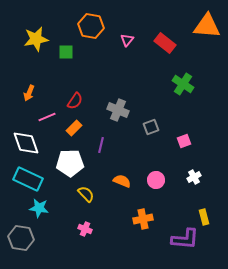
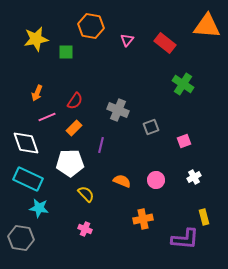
orange arrow: moved 8 px right
